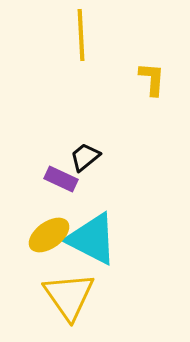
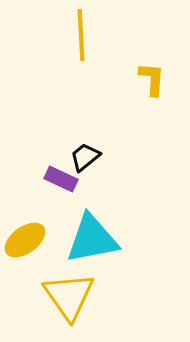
yellow ellipse: moved 24 px left, 5 px down
cyan triangle: rotated 38 degrees counterclockwise
